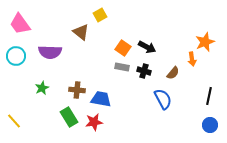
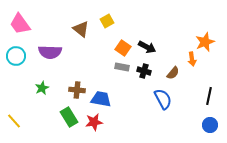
yellow square: moved 7 px right, 6 px down
brown triangle: moved 3 px up
